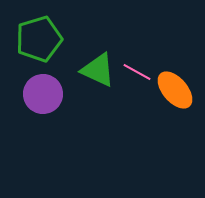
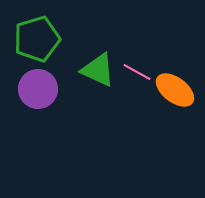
green pentagon: moved 2 px left
orange ellipse: rotated 12 degrees counterclockwise
purple circle: moved 5 px left, 5 px up
